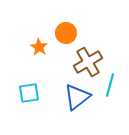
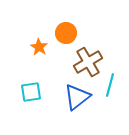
cyan square: moved 2 px right, 1 px up
